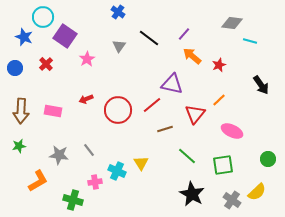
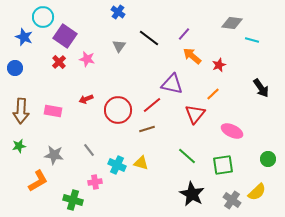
cyan line: moved 2 px right, 1 px up
pink star: rotated 28 degrees counterclockwise
red cross: moved 13 px right, 2 px up
black arrow: moved 3 px down
orange line: moved 6 px left, 6 px up
brown line: moved 18 px left
gray star: moved 5 px left
yellow triangle: rotated 42 degrees counterclockwise
cyan cross: moved 6 px up
